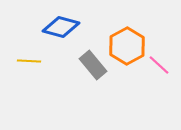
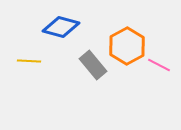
pink line: rotated 15 degrees counterclockwise
